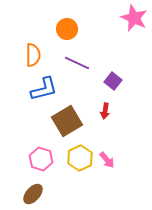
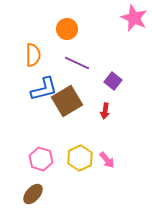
brown square: moved 20 px up
